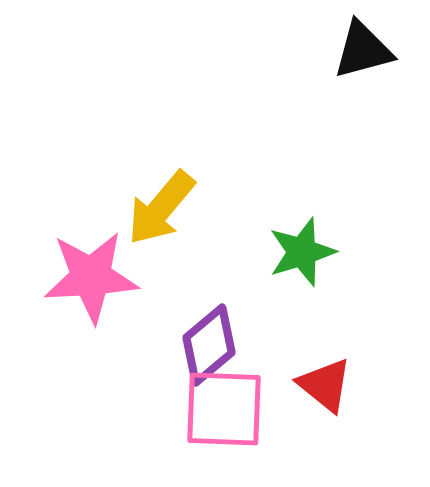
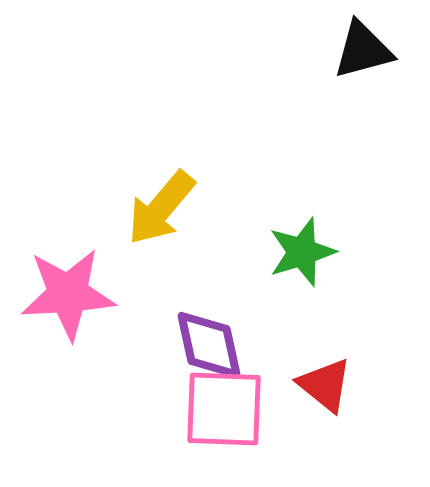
pink star: moved 23 px left, 17 px down
purple diamond: rotated 62 degrees counterclockwise
